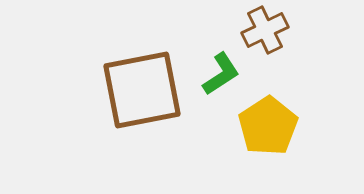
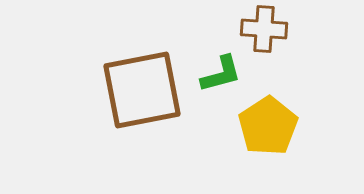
brown cross: moved 1 px left, 1 px up; rotated 30 degrees clockwise
green L-shape: rotated 18 degrees clockwise
